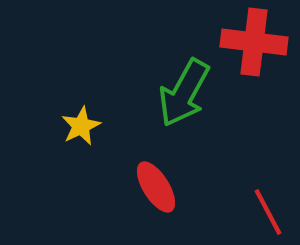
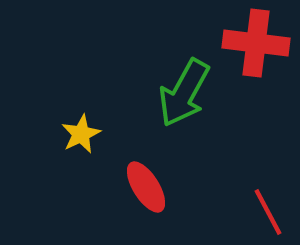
red cross: moved 2 px right, 1 px down
yellow star: moved 8 px down
red ellipse: moved 10 px left
